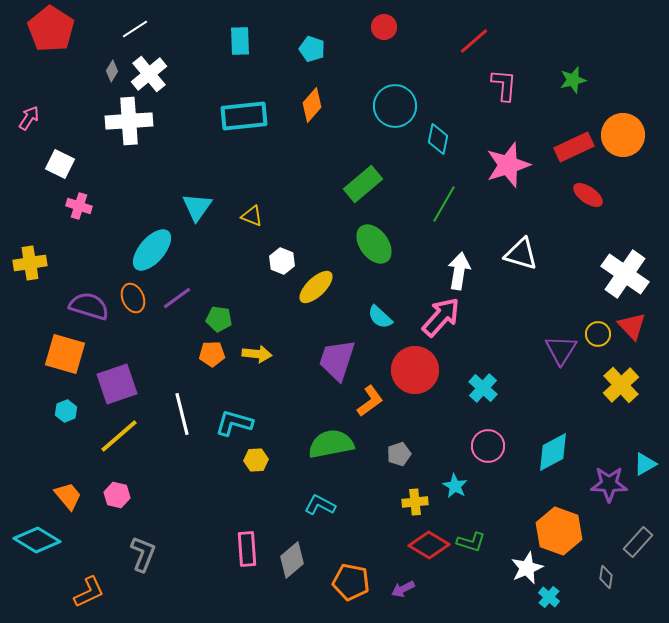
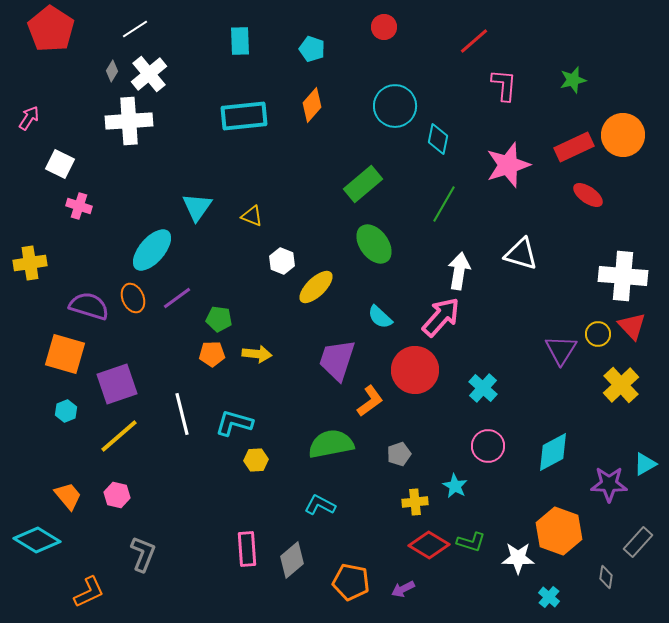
white cross at (625, 274): moved 2 px left, 2 px down; rotated 30 degrees counterclockwise
white star at (527, 568): moved 9 px left, 10 px up; rotated 24 degrees clockwise
